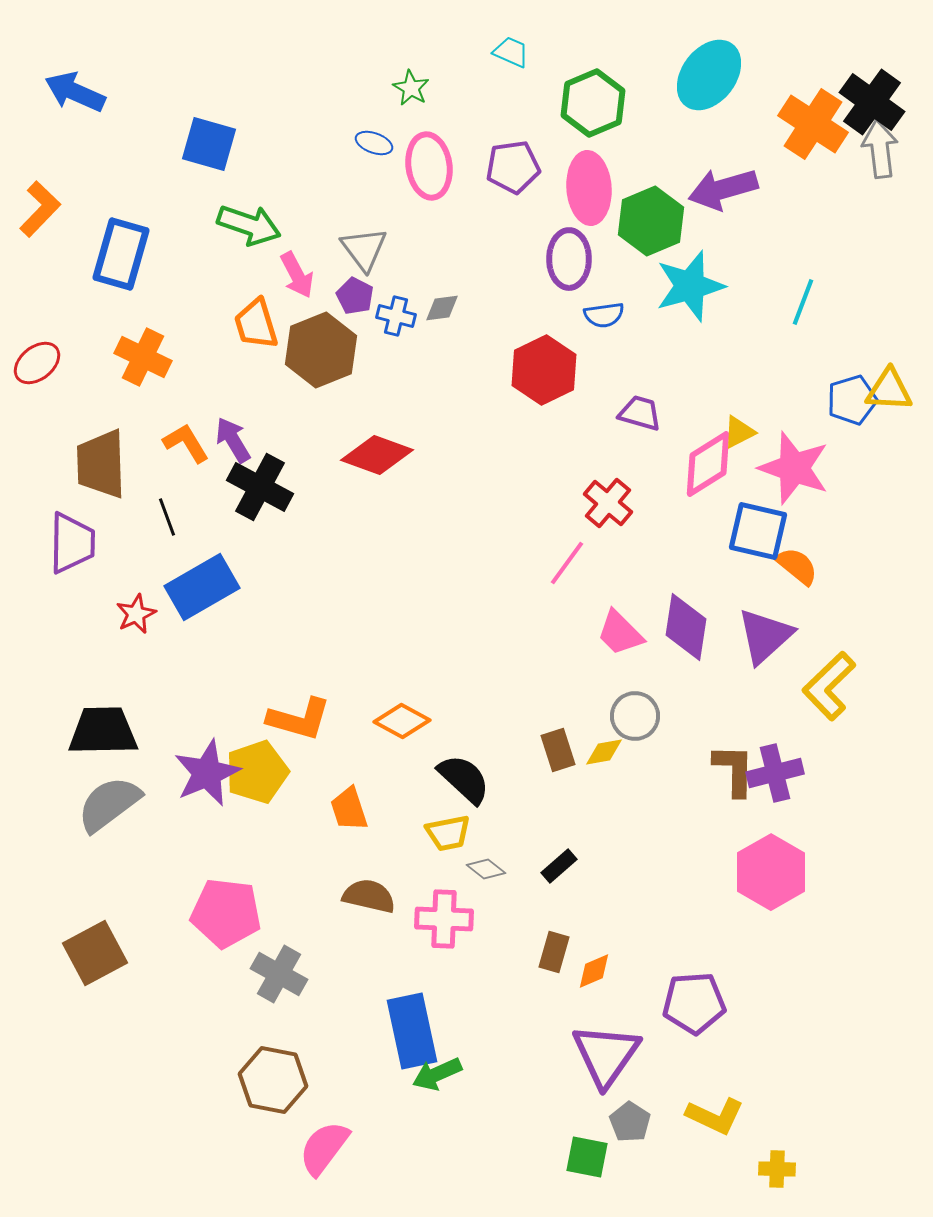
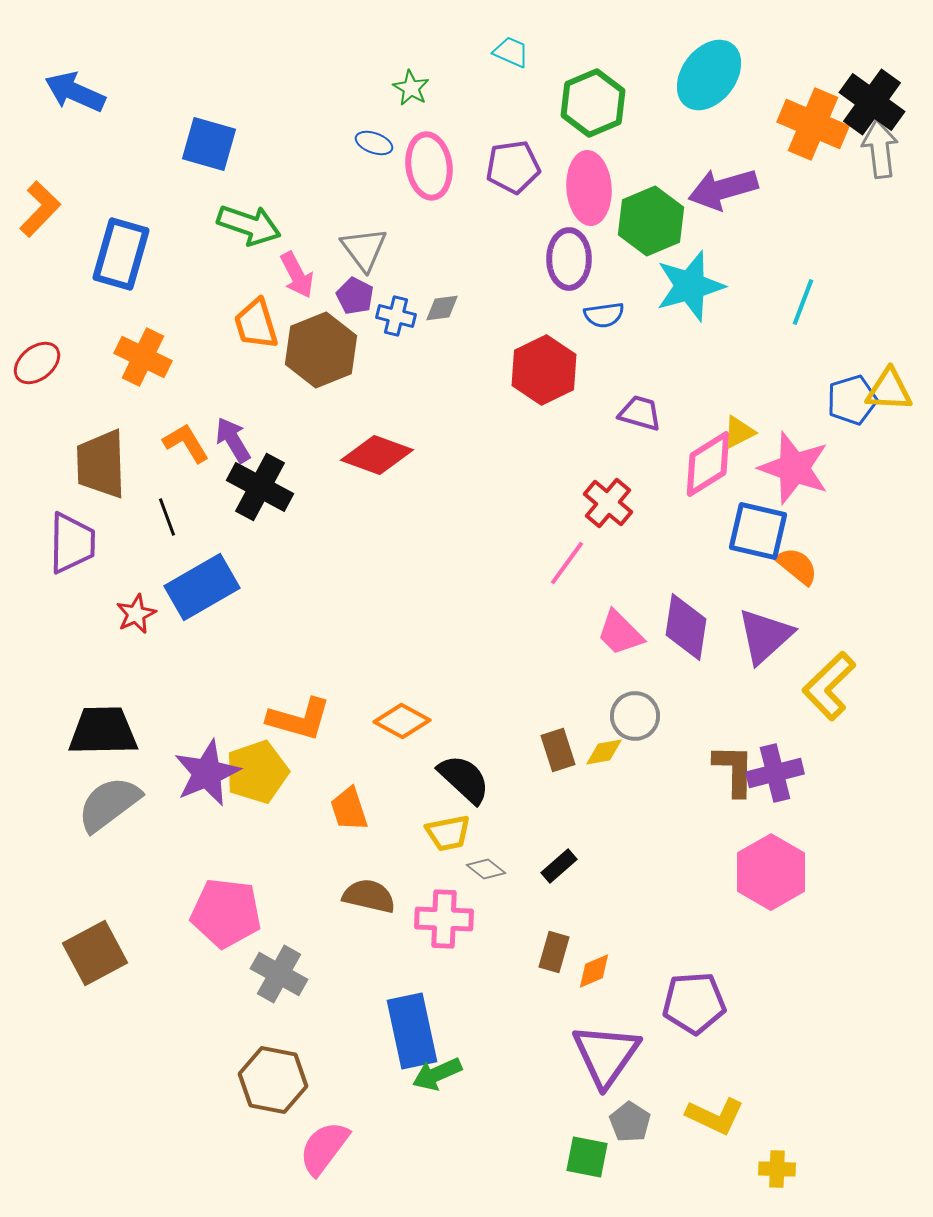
orange cross at (813, 124): rotated 10 degrees counterclockwise
